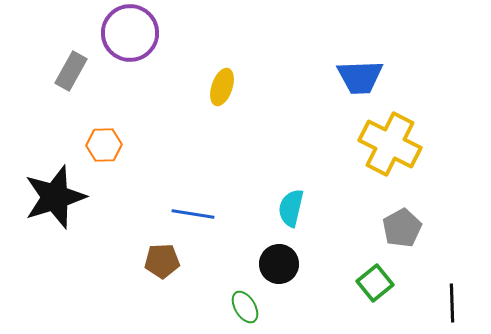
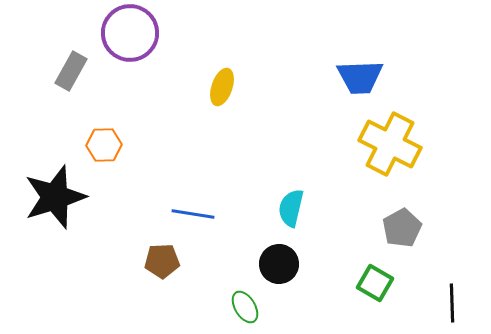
green square: rotated 21 degrees counterclockwise
